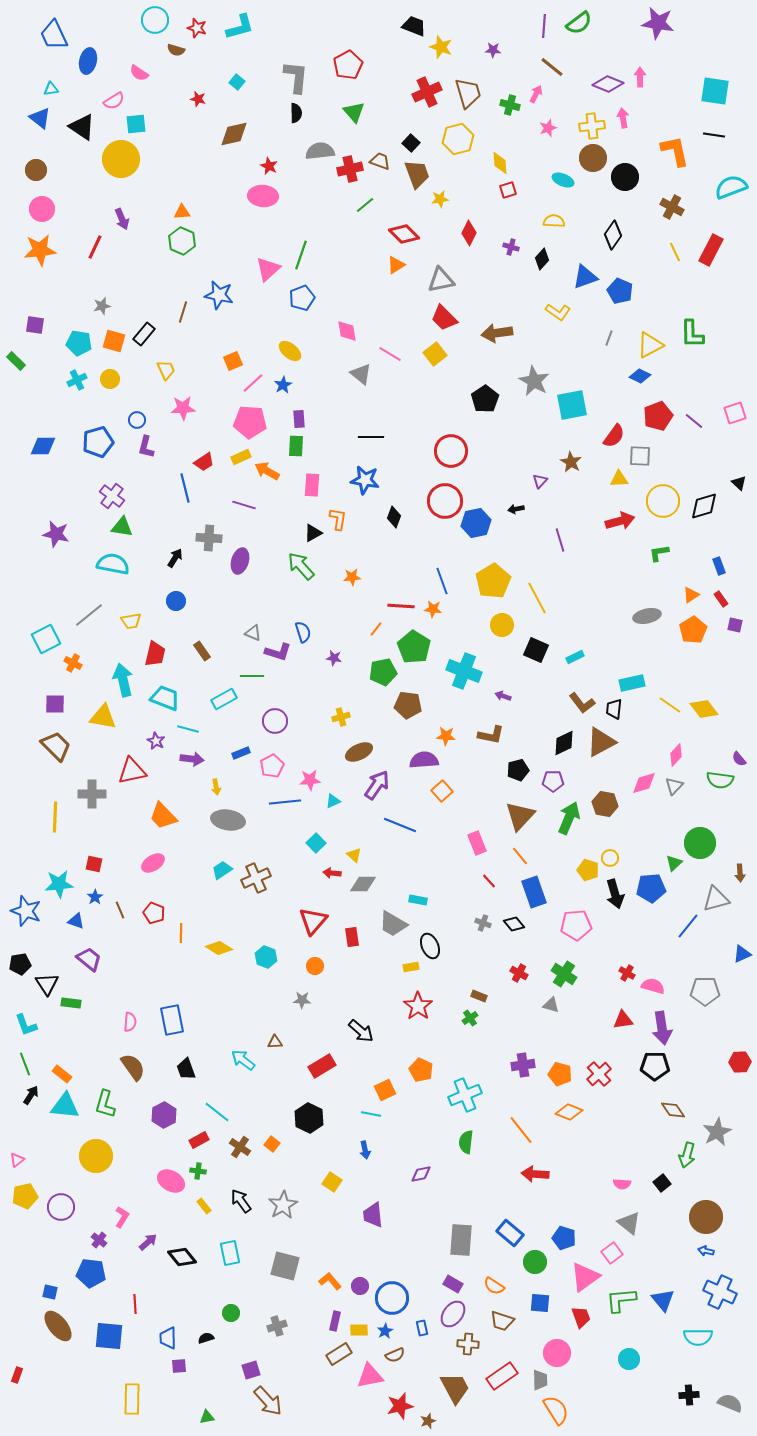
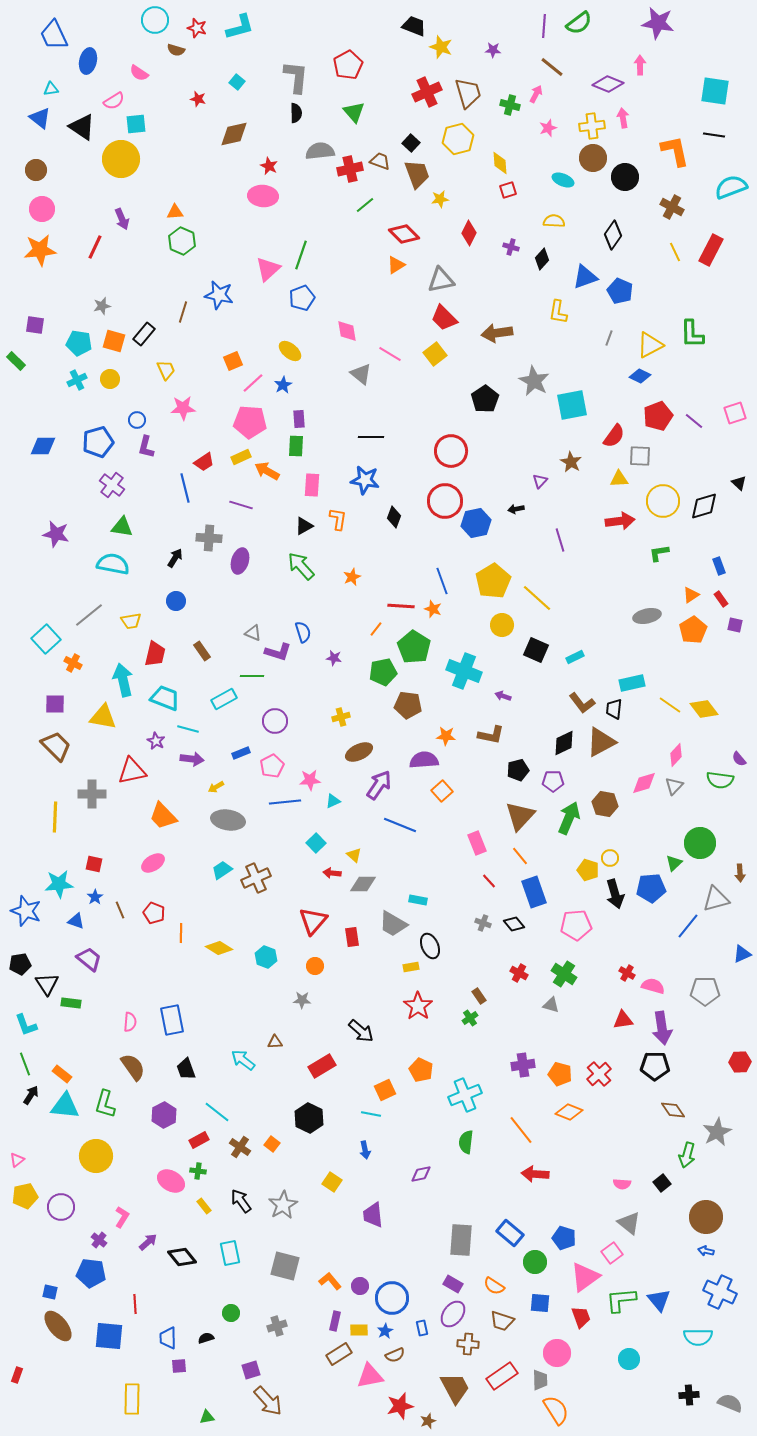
pink arrow at (640, 77): moved 12 px up
orange triangle at (182, 212): moved 7 px left
yellow L-shape at (558, 312): rotated 65 degrees clockwise
purple cross at (112, 496): moved 11 px up
purple line at (244, 505): moved 3 px left
red arrow at (620, 521): rotated 8 degrees clockwise
black triangle at (313, 533): moved 9 px left, 7 px up
orange star at (352, 577): rotated 18 degrees counterclockwise
yellow line at (537, 598): rotated 20 degrees counterclockwise
orange star at (433, 609): rotated 12 degrees clockwise
cyan square at (46, 639): rotated 16 degrees counterclockwise
purple arrow at (377, 785): moved 2 px right
yellow arrow at (216, 787): rotated 70 degrees clockwise
brown rectangle at (479, 996): rotated 35 degrees clockwise
blue triangle at (663, 1300): moved 4 px left
